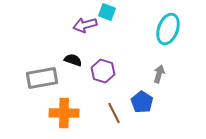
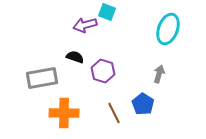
black semicircle: moved 2 px right, 3 px up
blue pentagon: moved 1 px right, 2 px down
